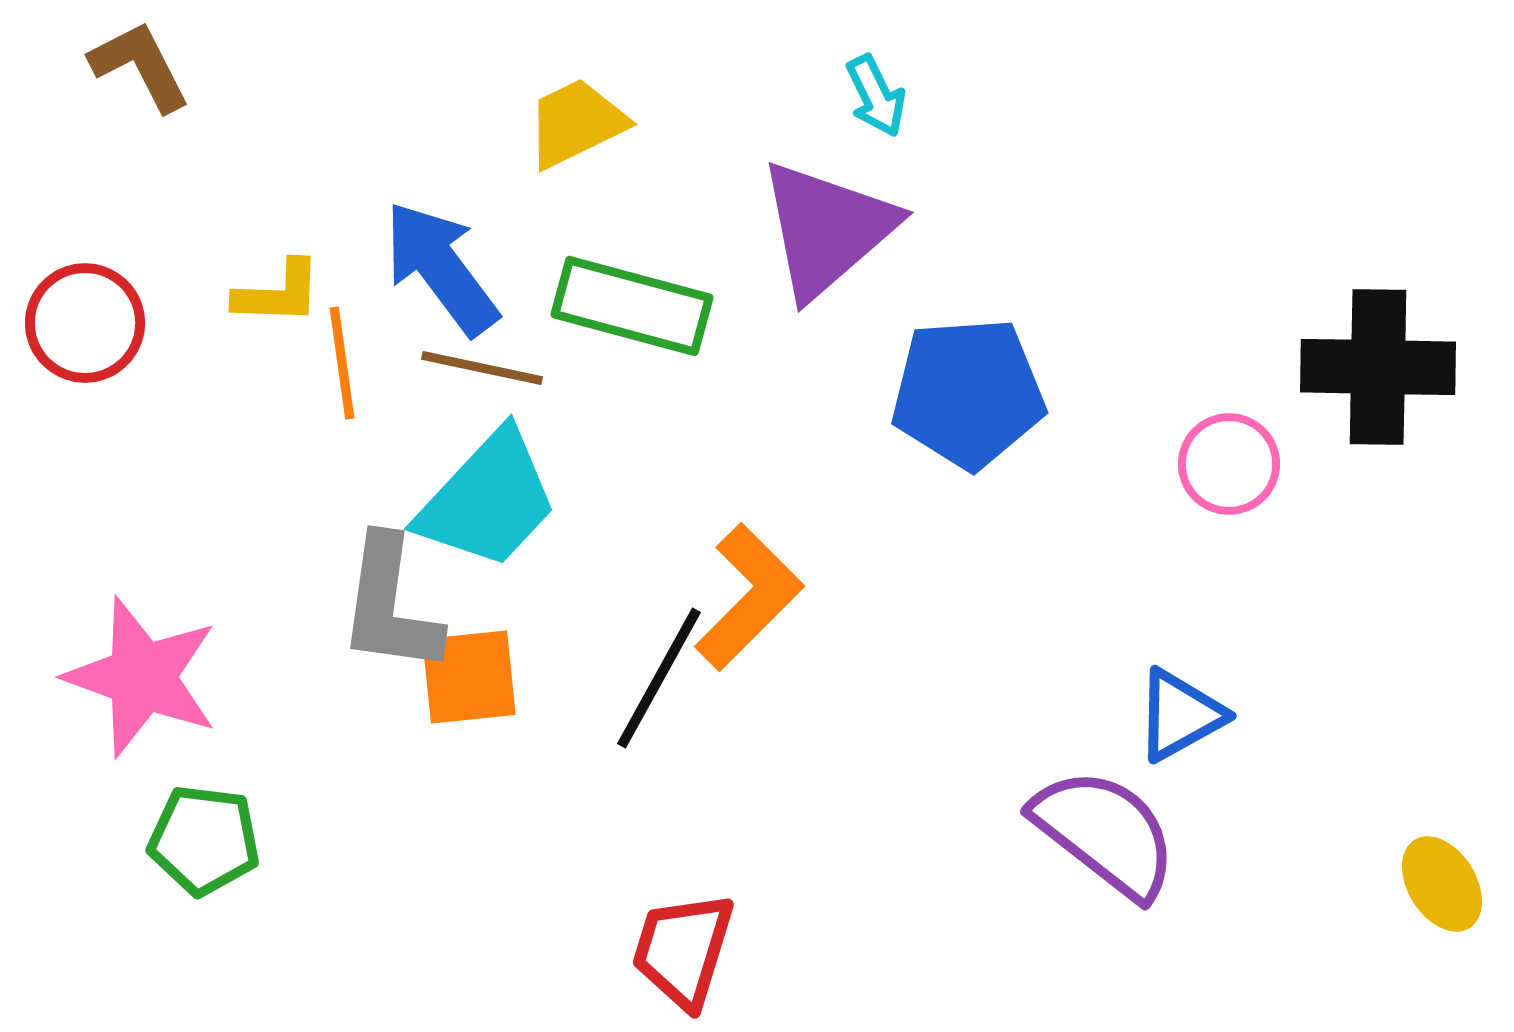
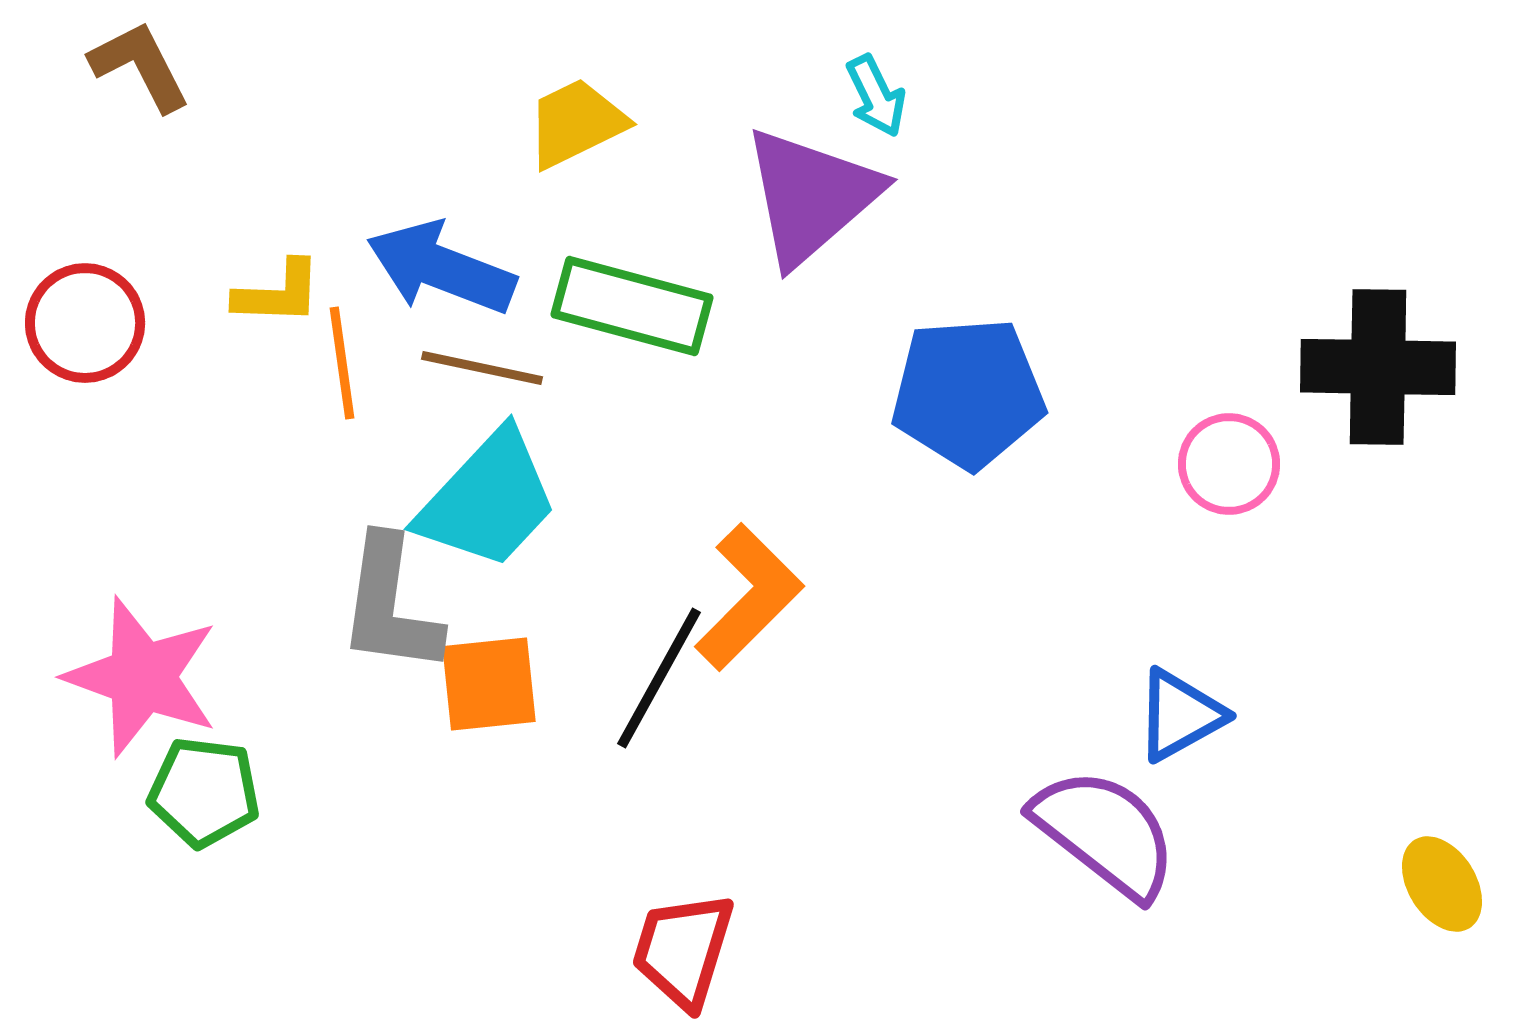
purple triangle: moved 16 px left, 33 px up
blue arrow: rotated 32 degrees counterclockwise
orange square: moved 20 px right, 7 px down
green pentagon: moved 48 px up
